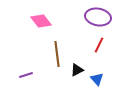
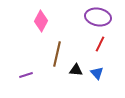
pink diamond: rotated 65 degrees clockwise
red line: moved 1 px right, 1 px up
brown line: rotated 20 degrees clockwise
black triangle: moved 1 px left; rotated 32 degrees clockwise
blue triangle: moved 6 px up
